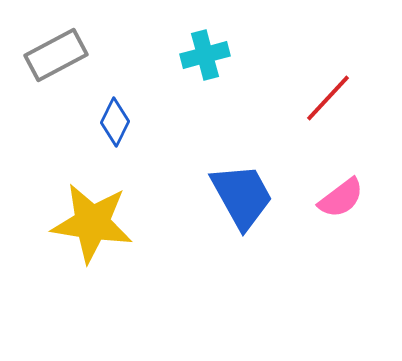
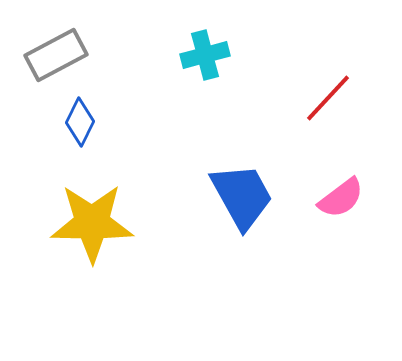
blue diamond: moved 35 px left
yellow star: rotated 8 degrees counterclockwise
